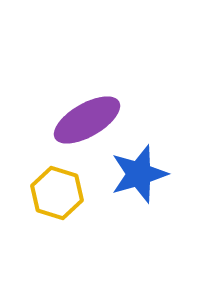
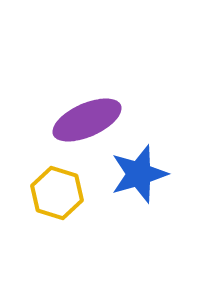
purple ellipse: rotated 6 degrees clockwise
